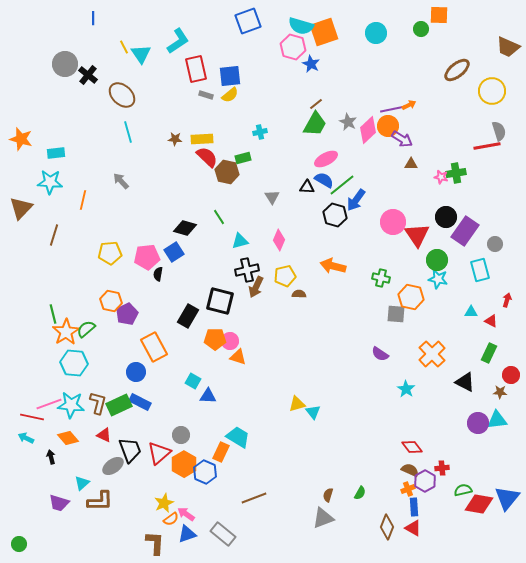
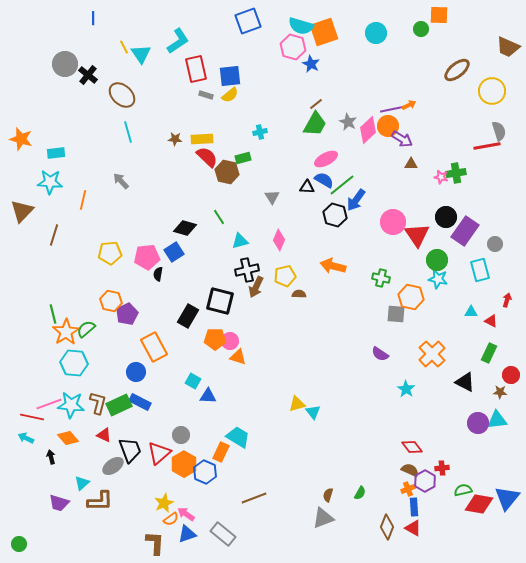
brown triangle at (21, 208): moved 1 px right, 3 px down
